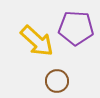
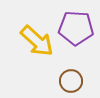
brown circle: moved 14 px right
